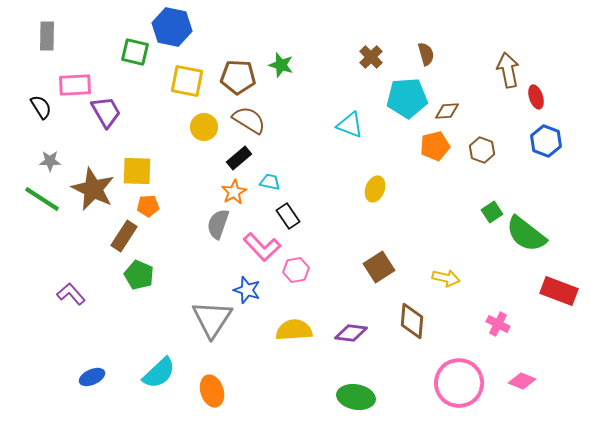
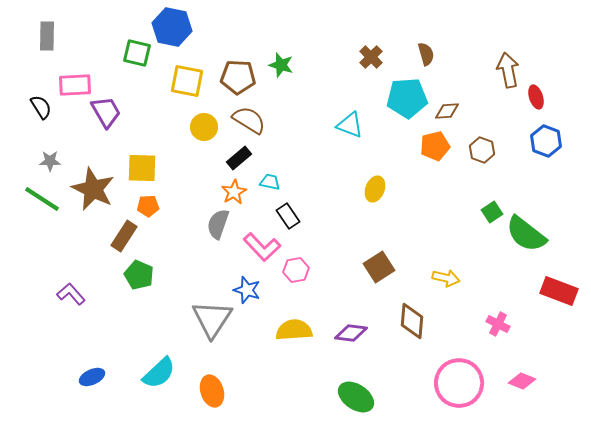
green square at (135, 52): moved 2 px right, 1 px down
yellow square at (137, 171): moved 5 px right, 3 px up
green ellipse at (356, 397): rotated 24 degrees clockwise
